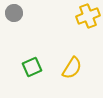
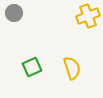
yellow semicircle: rotated 50 degrees counterclockwise
